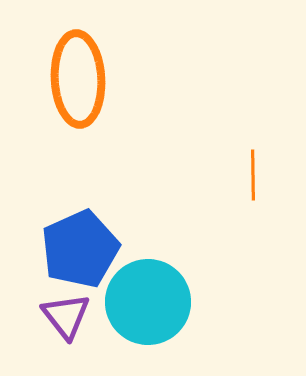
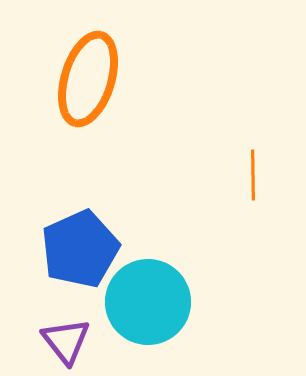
orange ellipse: moved 10 px right; rotated 20 degrees clockwise
purple triangle: moved 25 px down
